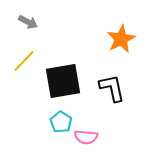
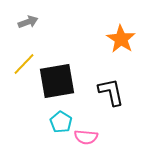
gray arrow: rotated 48 degrees counterclockwise
orange star: rotated 12 degrees counterclockwise
yellow line: moved 3 px down
black square: moved 6 px left
black L-shape: moved 1 px left, 4 px down
